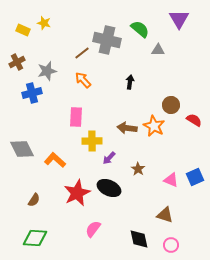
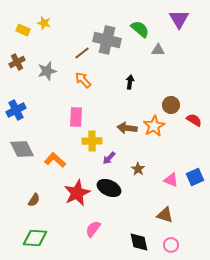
blue cross: moved 16 px left, 17 px down; rotated 12 degrees counterclockwise
orange star: rotated 15 degrees clockwise
black diamond: moved 3 px down
